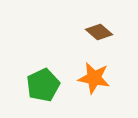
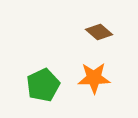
orange star: rotated 12 degrees counterclockwise
